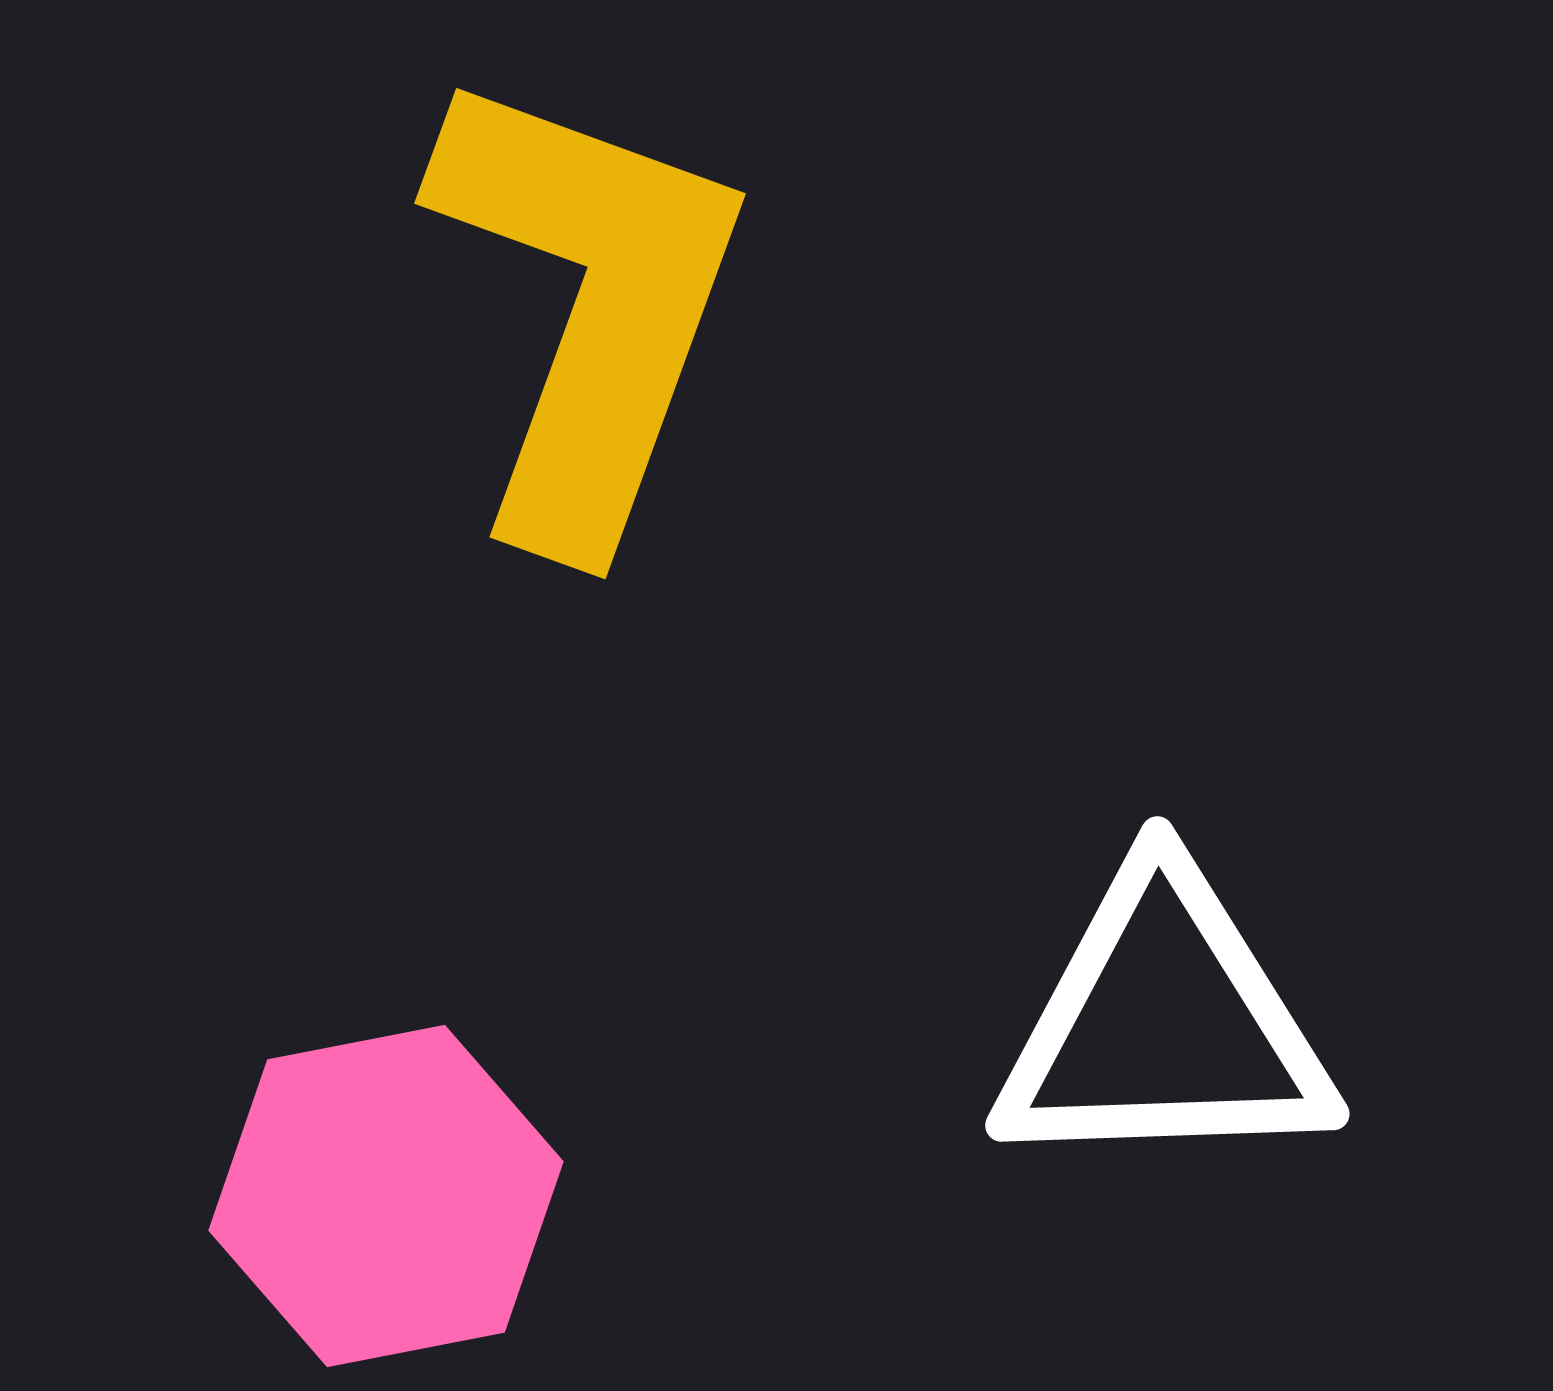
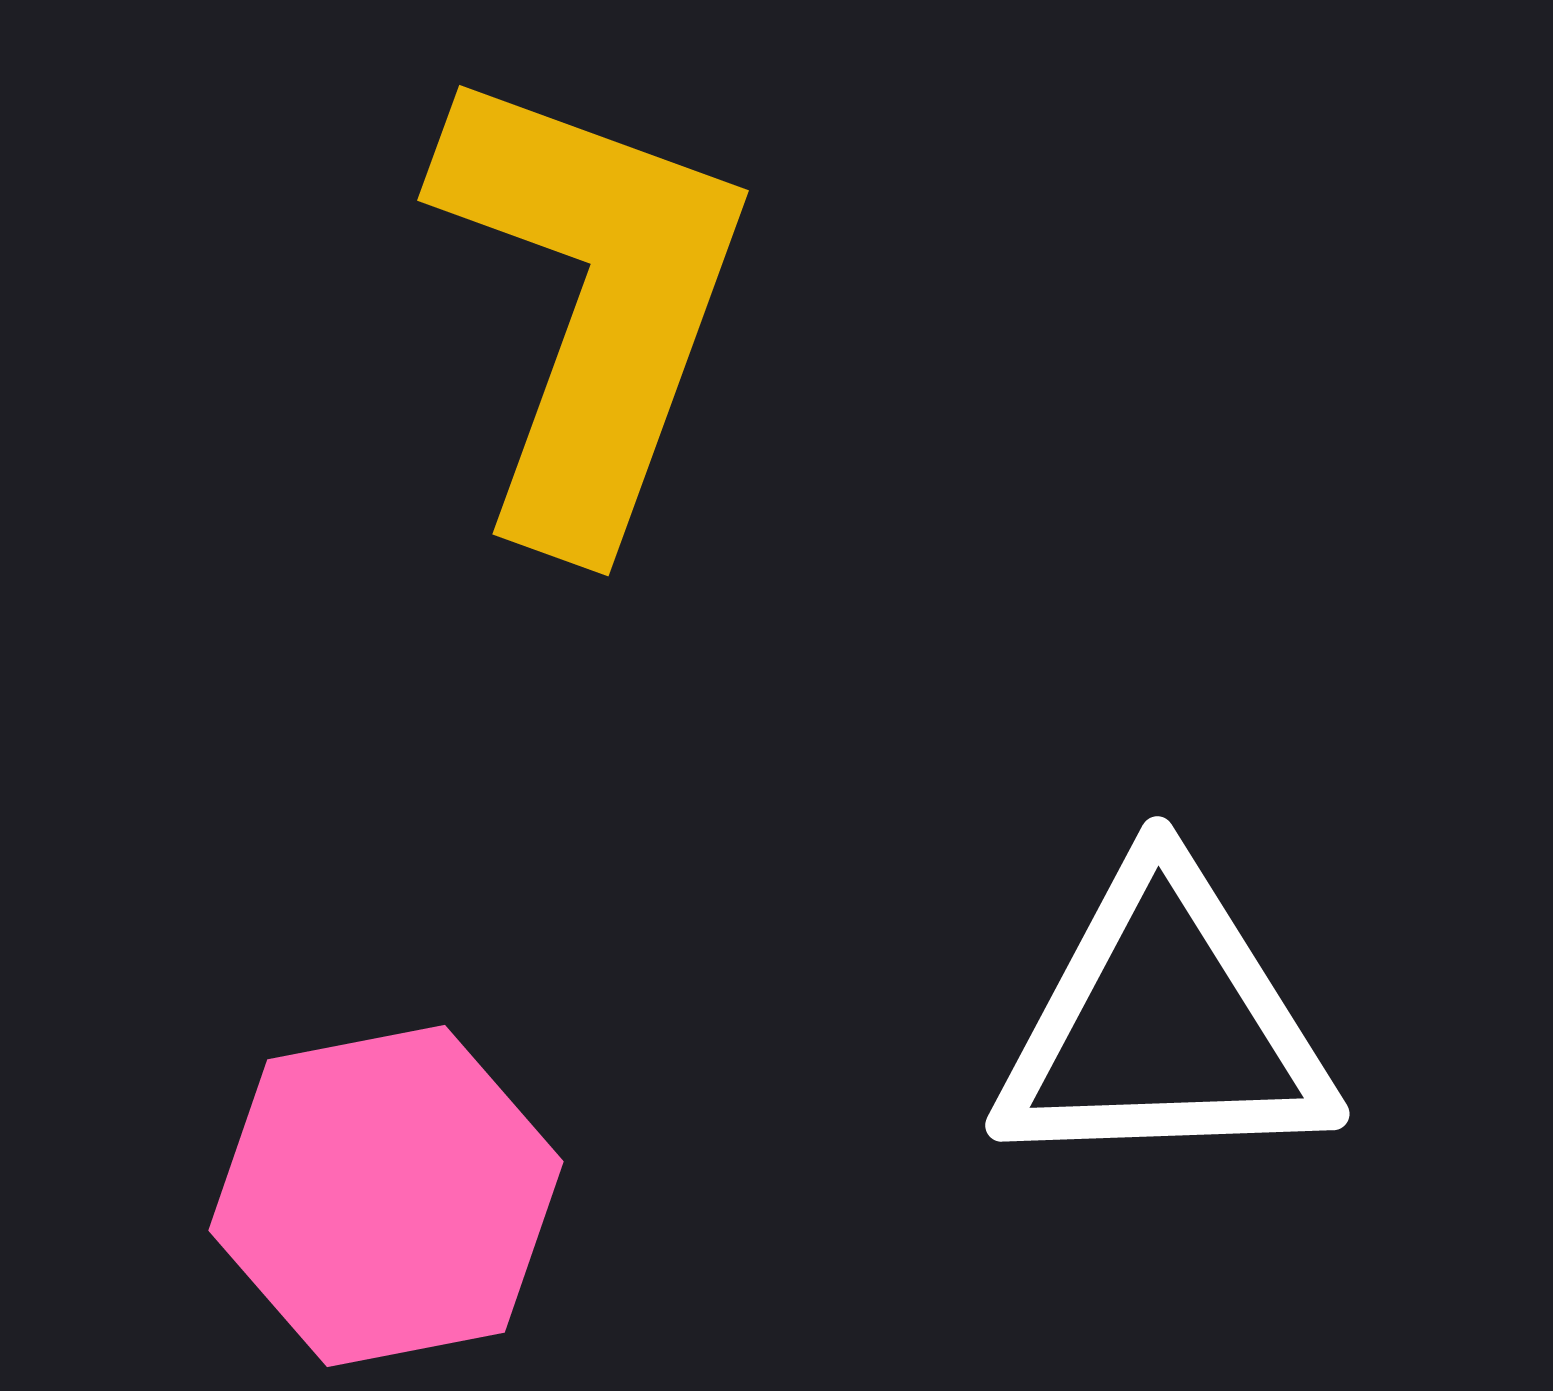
yellow L-shape: moved 3 px right, 3 px up
